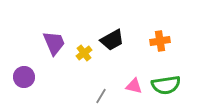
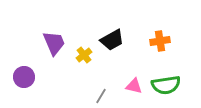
yellow cross: moved 2 px down
